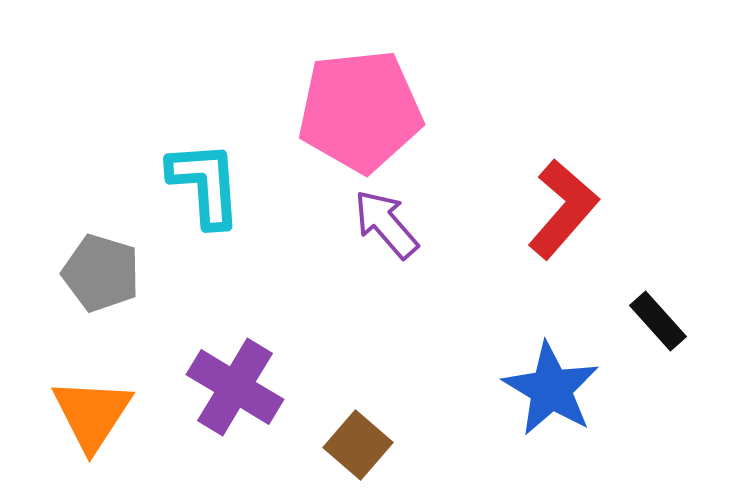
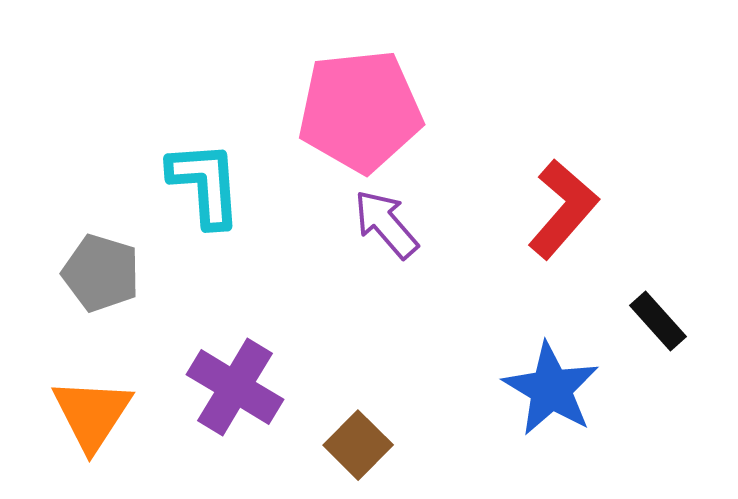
brown square: rotated 4 degrees clockwise
